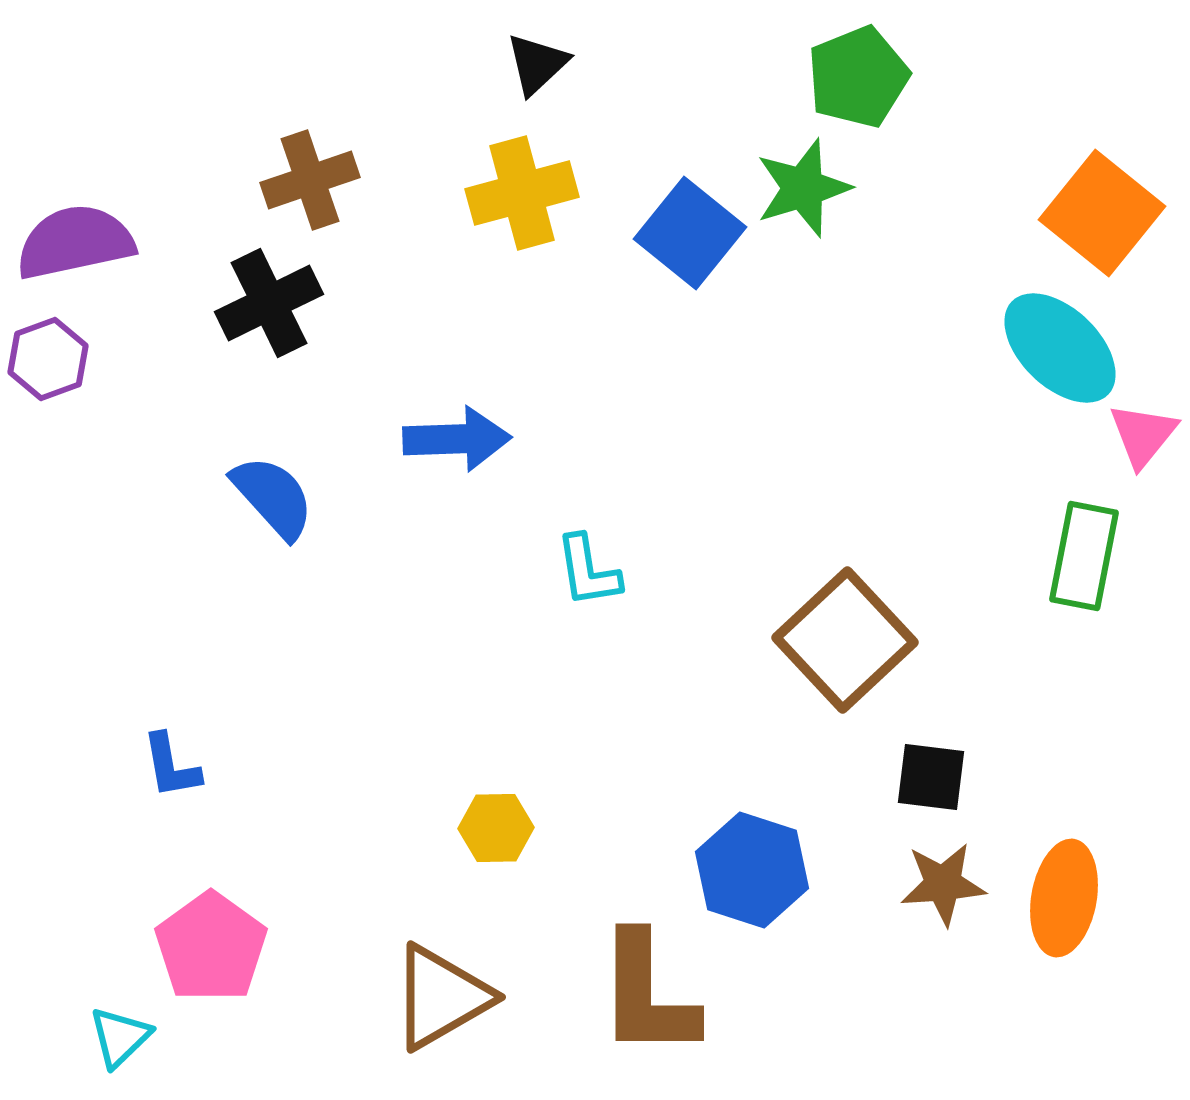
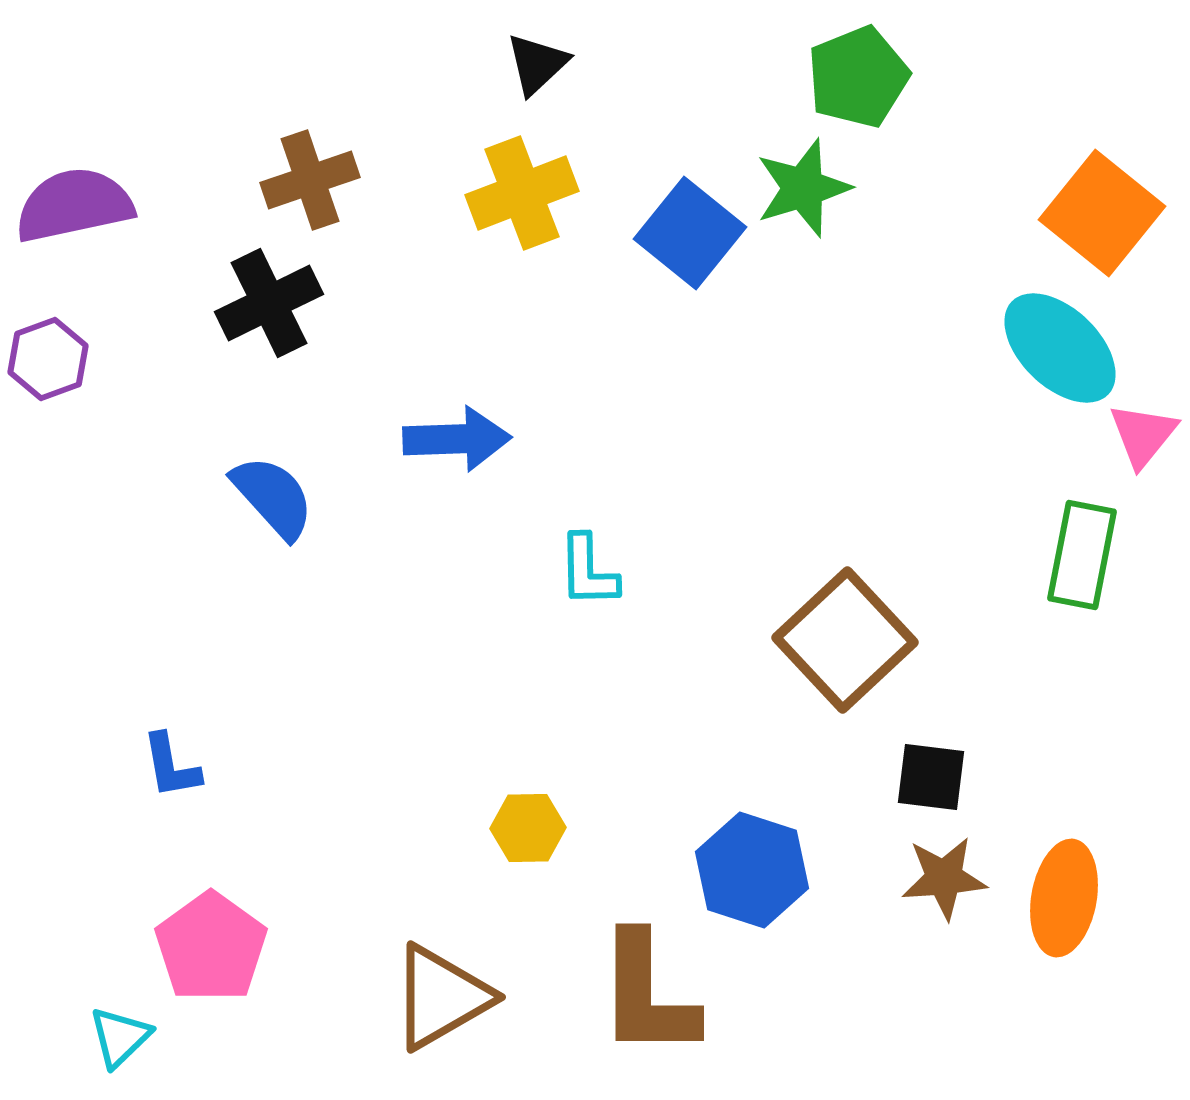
yellow cross: rotated 6 degrees counterclockwise
purple semicircle: moved 1 px left, 37 px up
green rectangle: moved 2 px left, 1 px up
cyan L-shape: rotated 8 degrees clockwise
yellow hexagon: moved 32 px right
brown star: moved 1 px right, 6 px up
